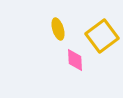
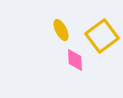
yellow ellipse: moved 3 px right, 1 px down; rotated 10 degrees counterclockwise
